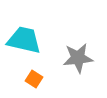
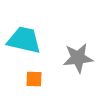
orange square: rotated 30 degrees counterclockwise
